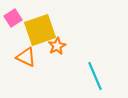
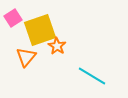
orange star: rotated 12 degrees counterclockwise
orange triangle: rotated 45 degrees clockwise
cyan line: moved 3 px left; rotated 36 degrees counterclockwise
